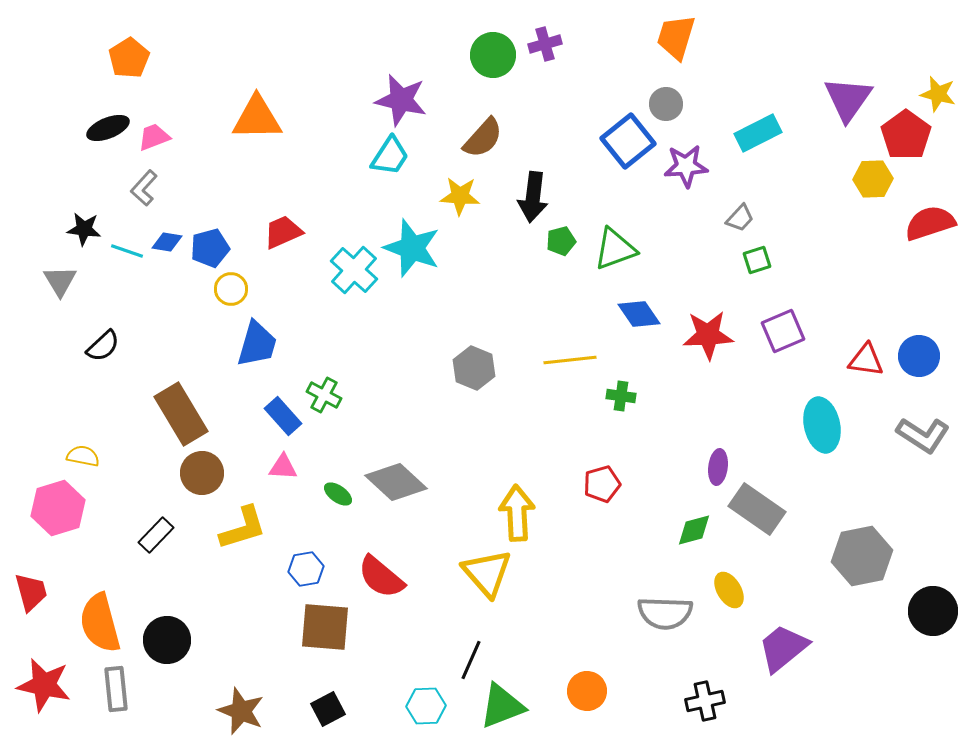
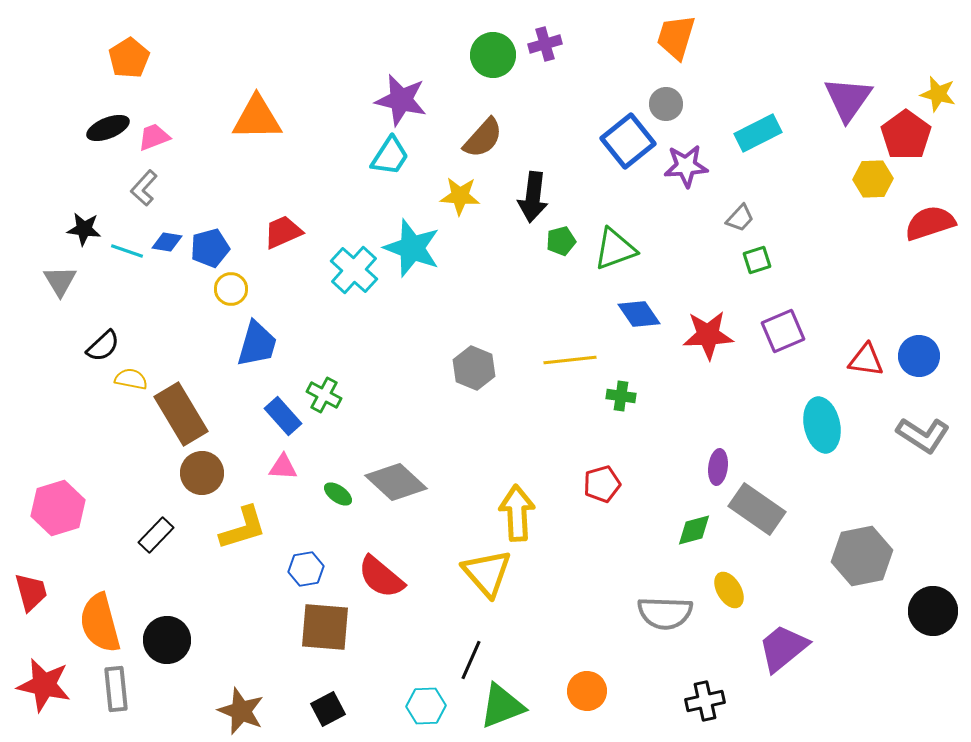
yellow semicircle at (83, 456): moved 48 px right, 77 px up
